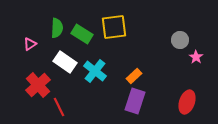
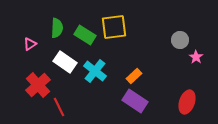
green rectangle: moved 3 px right, 1 px down
purple rectangle: rotated 75 degrees counterclockwise
